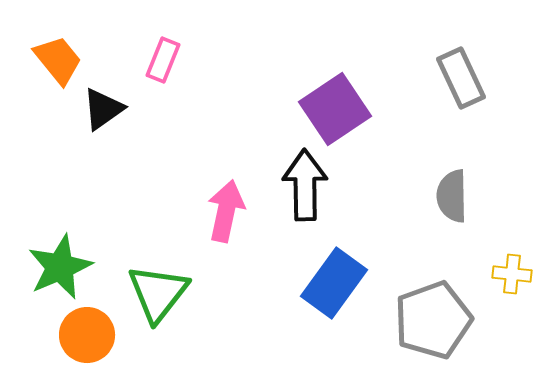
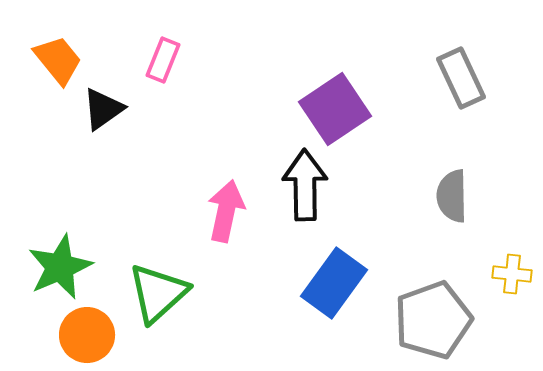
green triangle: rotated 10 degrees clockwise
